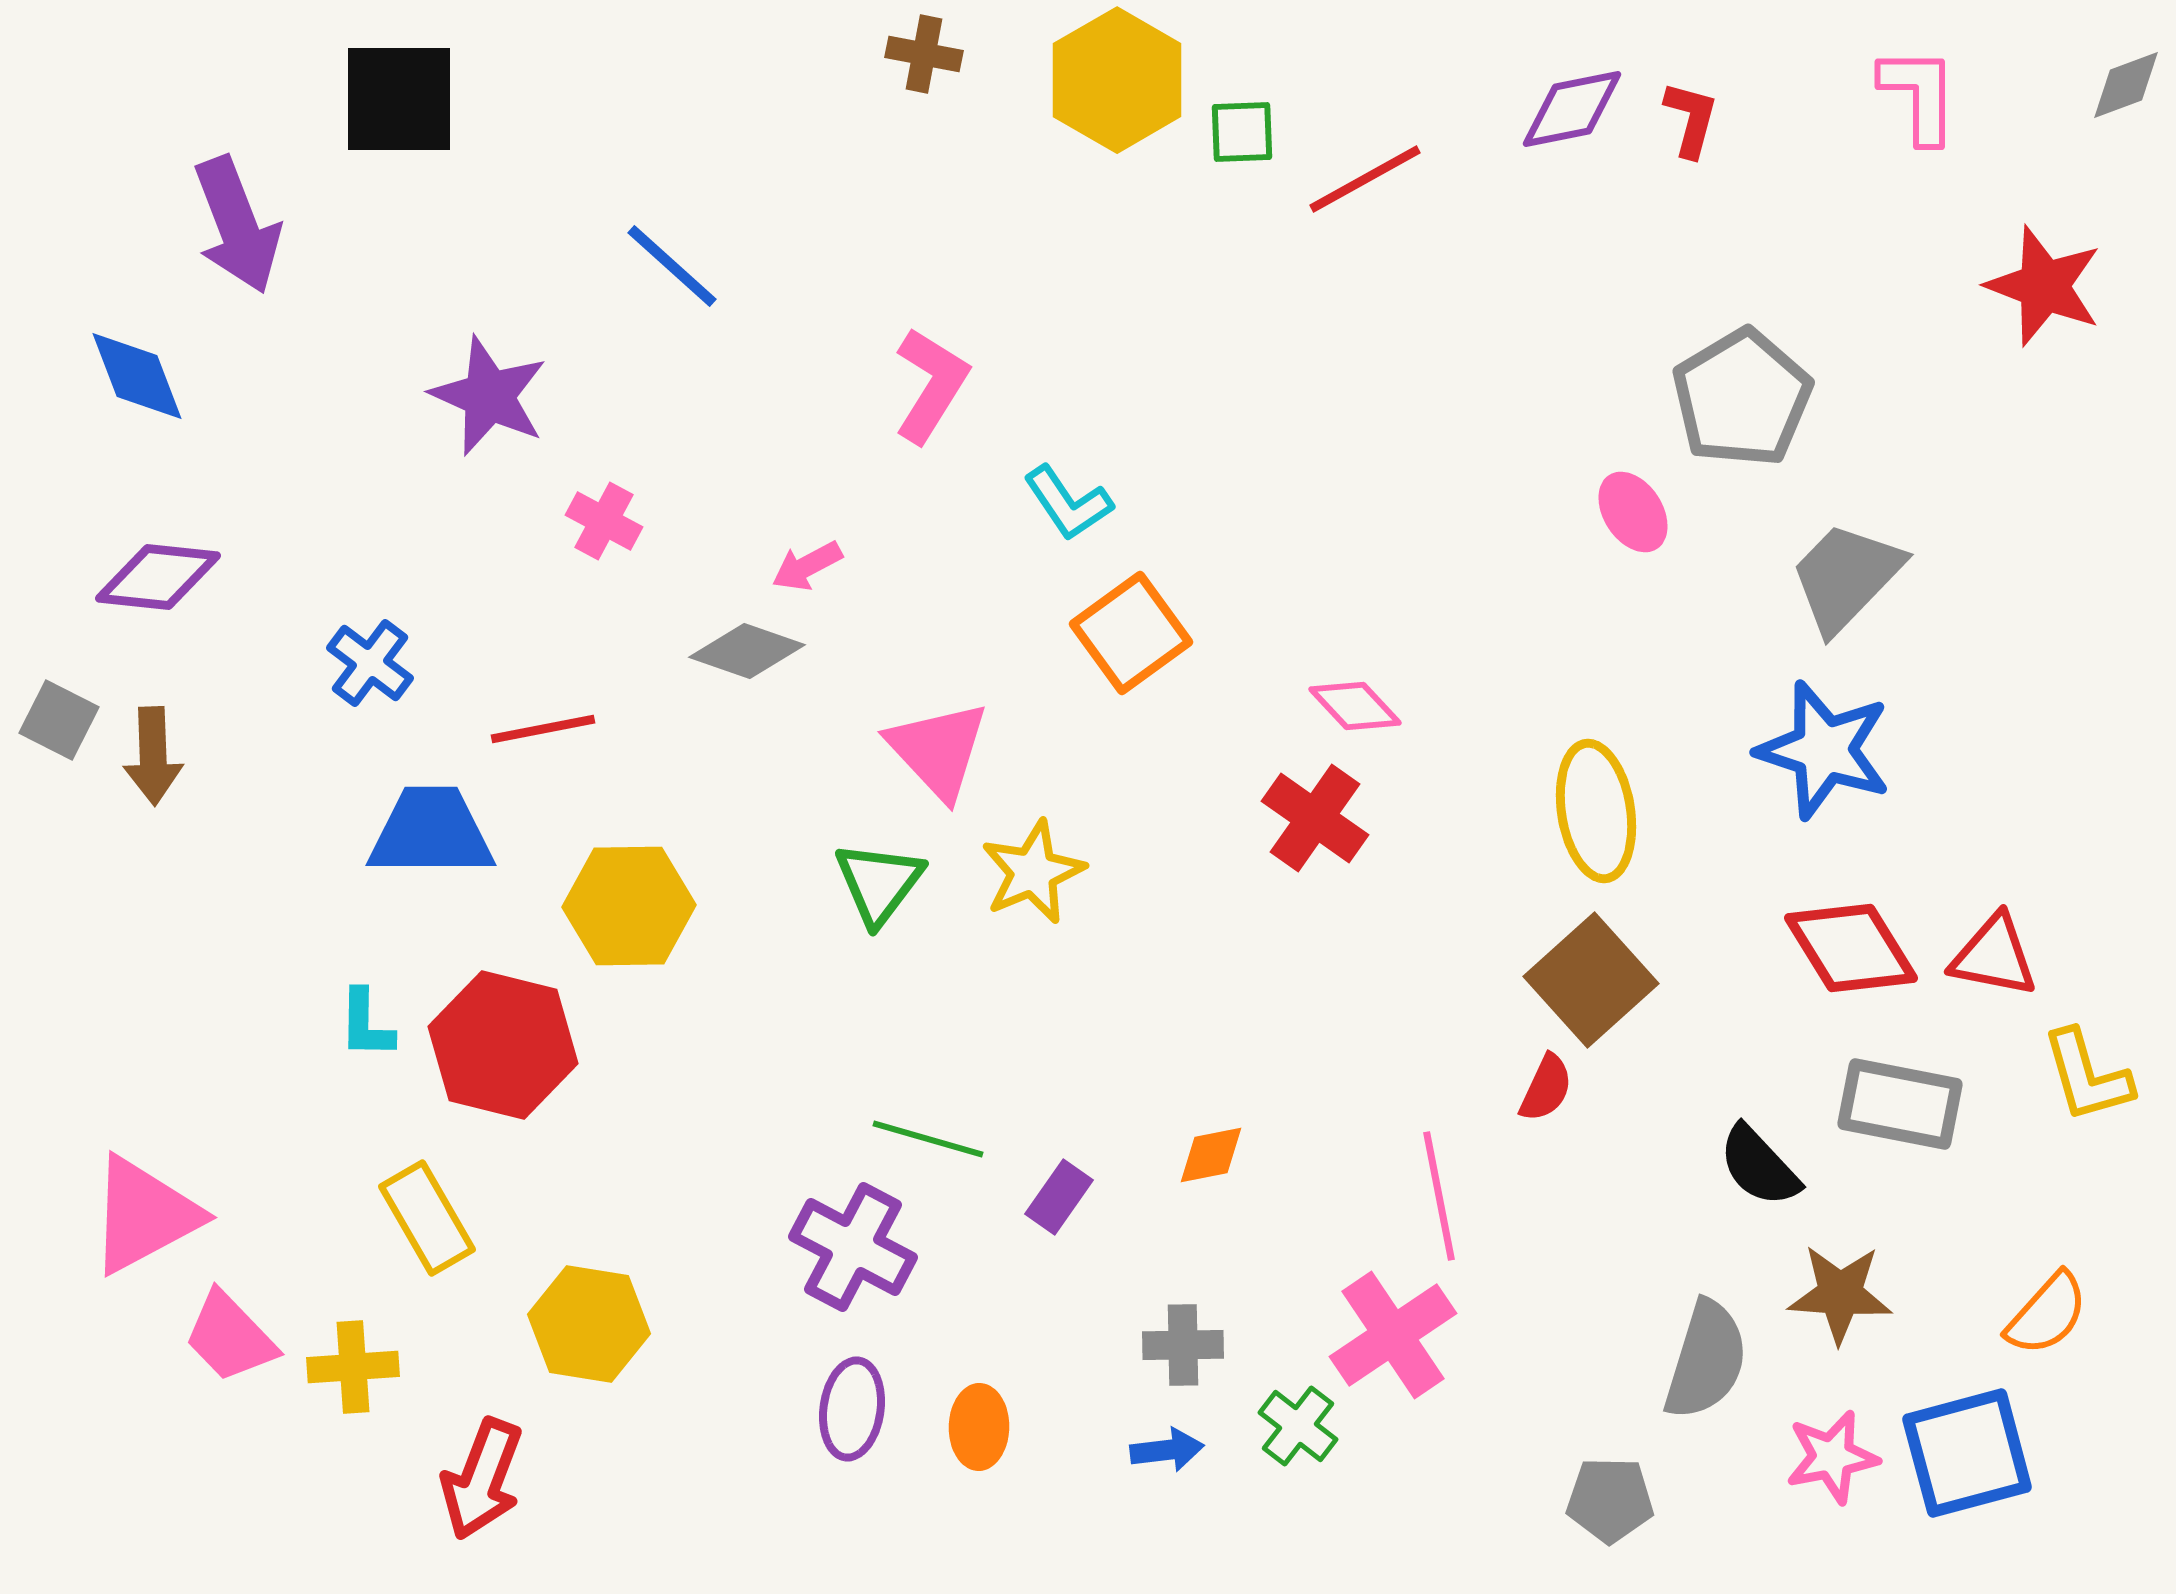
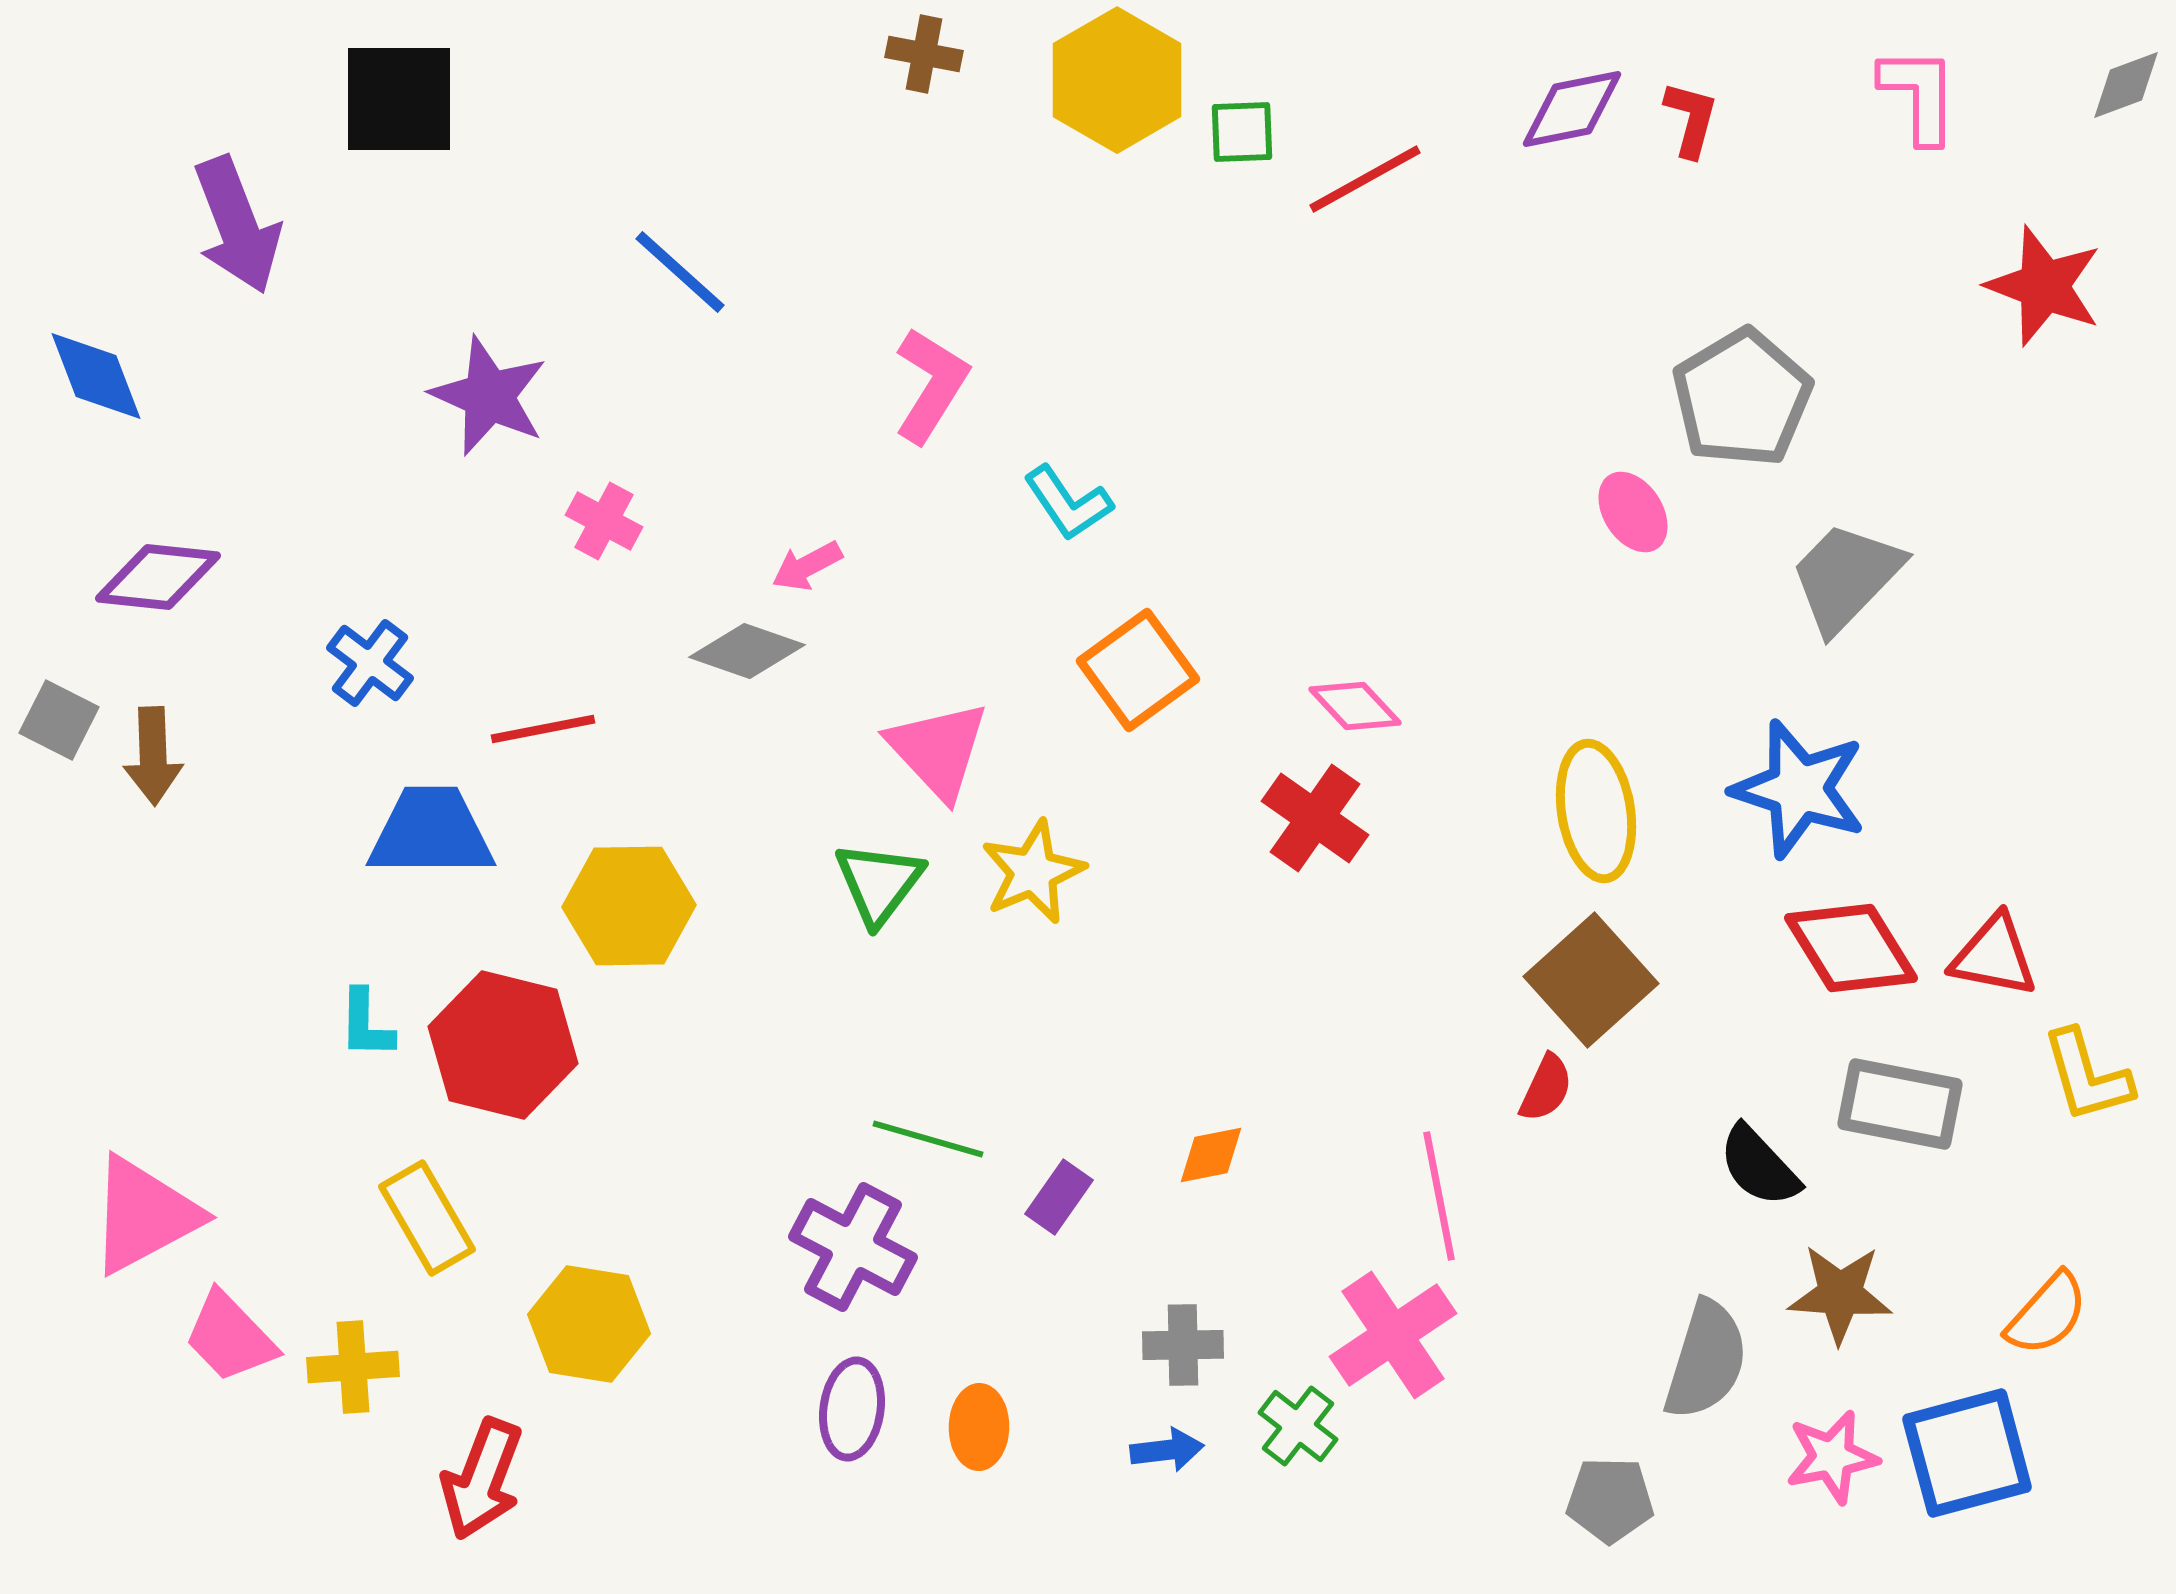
blue line at (672, 266): moved 8 px right, 6 px down
blue diamond at (137, 376): moved 41 px left
orange square at (1131, 633): moved 7 px right, 37 px down
blue star at (1824, 750): moved 25 px left, 39 px down
